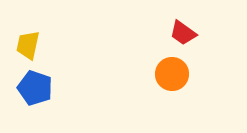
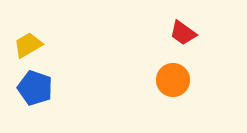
yellow trapezoid: rotated 48 degrees clockwise
orange circle: moved 1 px right, 6 px down
